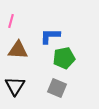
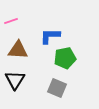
pink line: rotated 56 degrees clockwise
green pentagon: moved 1 px right
black triangle: moved 6 px up
